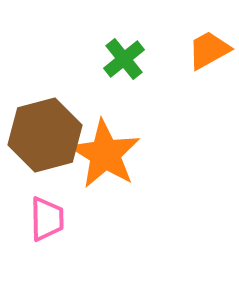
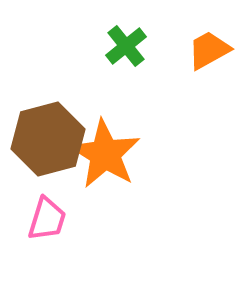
green cross: moved 2 px right, 13 px up
brown hexagon: moved 3 px right, 4 px down
pink trapezoid: rotated 18 degrees clockwise
